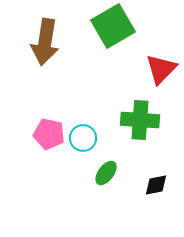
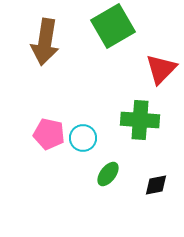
green ellipse: moved 2 px right, 1 px down
